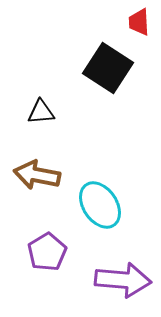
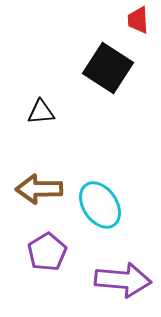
red trapezoid: moved 1 px left, 2 px up
brown arrow: moved 2 px right, 14 px down; rotated 12 degrees counterclockwise
